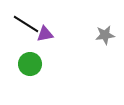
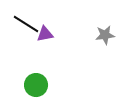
green circle: moved 6 px right, 21 px down
